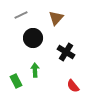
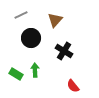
brown triangle: moved 1 px left, 2 px down
black circle: moved 2 px left
black cross: moved 2 px left, 1 px up
green rectangle: moved 7 px up; rotated 32 degrees counterclockwise
